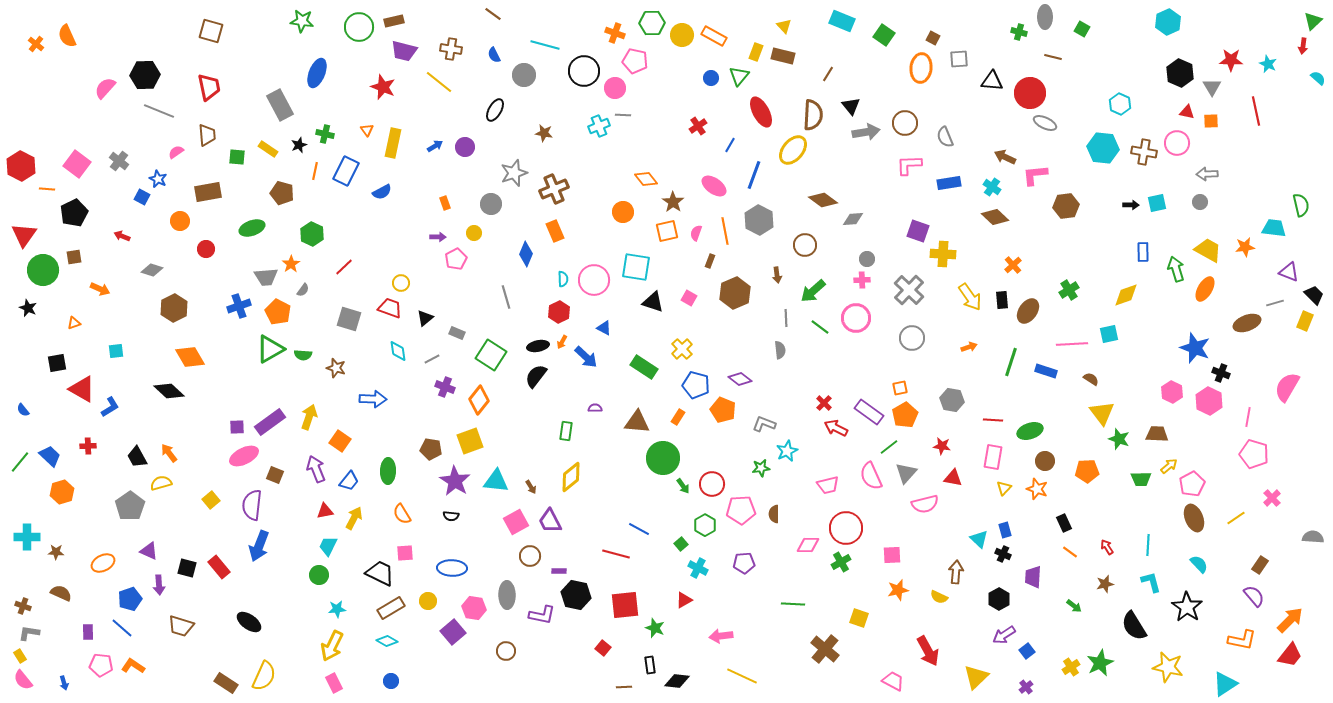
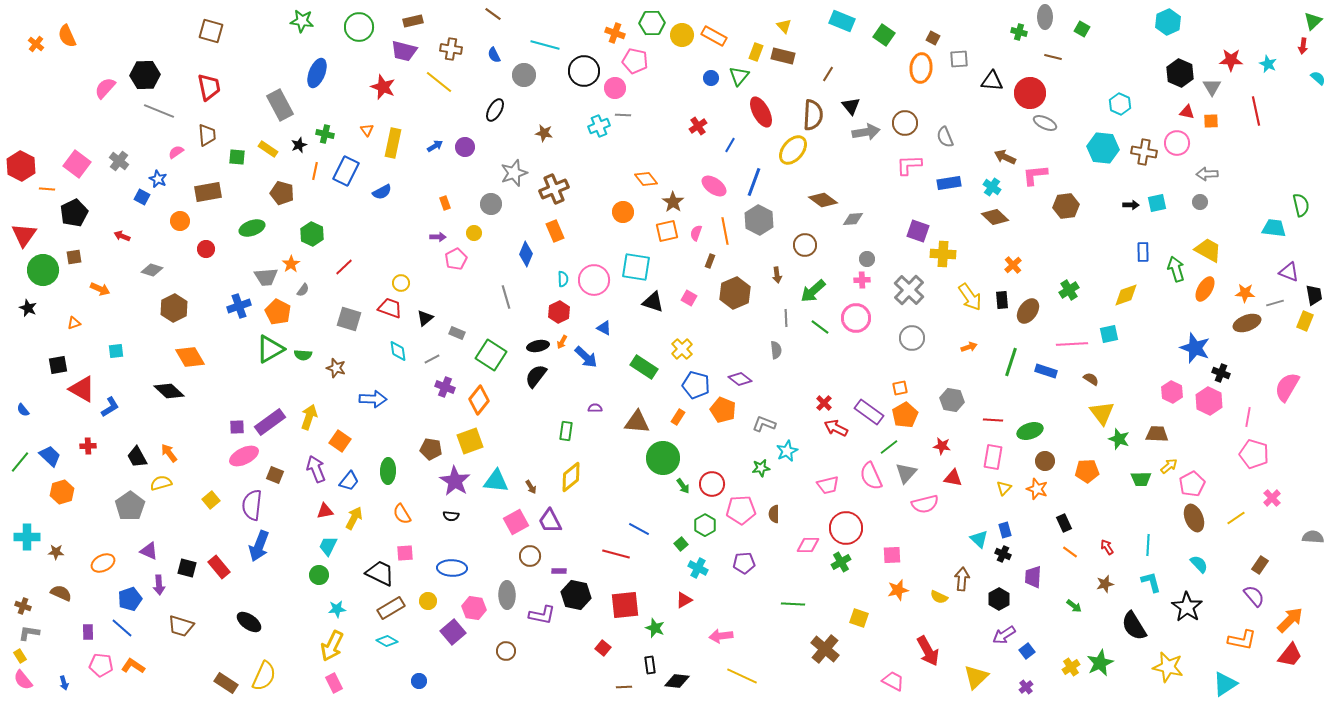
brown rectangle at (394, 21): moved 19 px right
blue line at (754, 175): moved 7 px down
orange star at (1245, 247): moved 46 px down; rotated 12 degrees clockwise
black trapezoid at (1314, 295): rotated 35 degrees clockwise
gray semicircle at (780, 350): moved 4 px left
black square at (57, 363): moved 1 px right, 2 px down
brown arrow at (956, 572): moved 6 px right, 7 px down
blue circle at (391, 681): moved 28 px right
